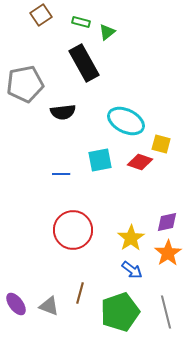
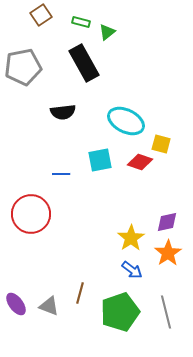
gray pentagon: moved 2 px left, 17 px up
red circle: moved 42 px left, 16 px up
